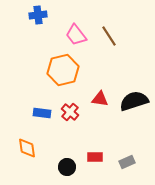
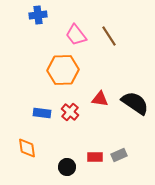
orange hexagon: rotated 12 degrees clockwise
black semicircle: moved 1 px right, 2 px down; rotated 52 degrees clockwise
gray rectangle: moved 8 px left, 7 px up
